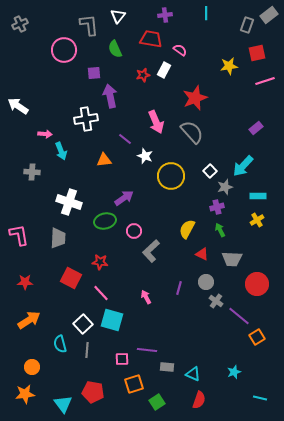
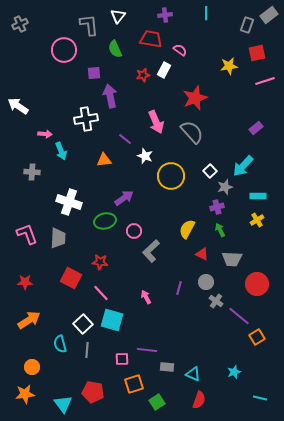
pink L-shape at (19, 235): moved 8 px right, 1 px up; rotated 10 degrees counterclockwise
